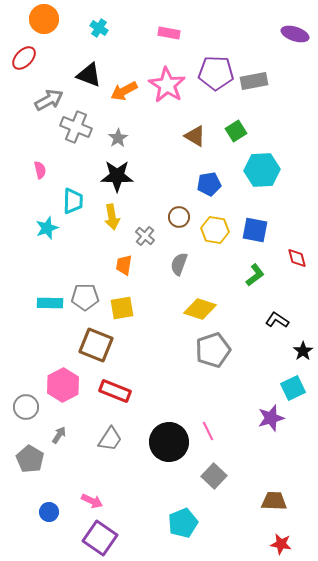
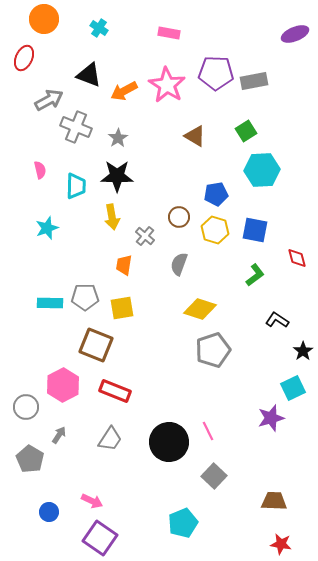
purple ellipse at (295, 34): rotated 40 degrees counterclockwise
red ellipse at (24, 58): rotated 20 degrees counterclockwise
green square at (236, 131): moved 10 px right
blue pentagon at (209, 184): moved 7 px right, 10 px down
cyan trapezoid at (73, 201): moved 3 px right, 15 px up
yellow hexagon at (215, 230): rotated 8 degrees clockwise
